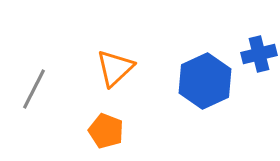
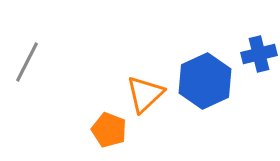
orange triangle: moved 30 px right, 26 px down
gray line: moved 7 px left, 27 px up
orange pentagon: moved 3 px right, 1 px up
